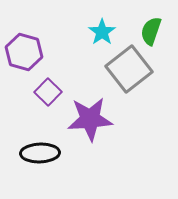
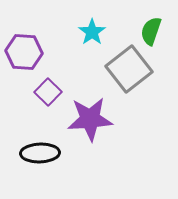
cyan star: moved 10 px left
purple hexagon: rotated 12 degrees counterclockwise
